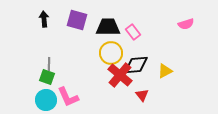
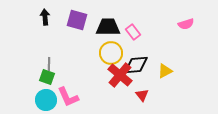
black arrow: moved 1 px right, 2 px up
